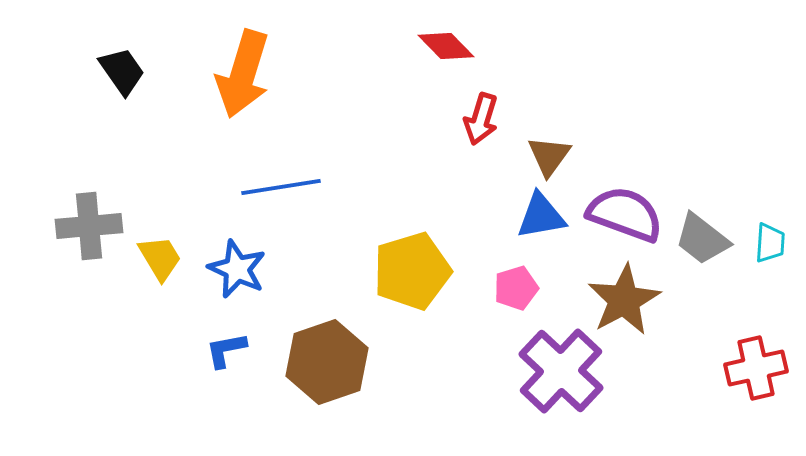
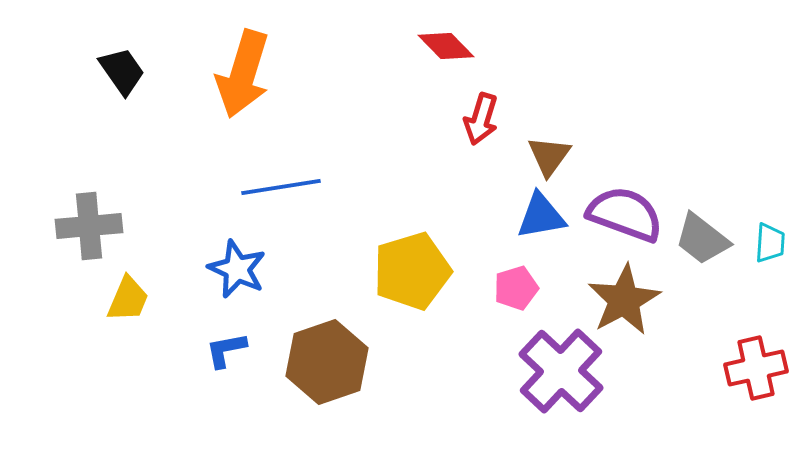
yellow trapezoid: moved 32 px left, 41 px down; rotated 54 degrees clockwise
